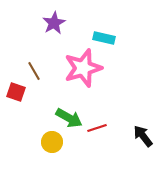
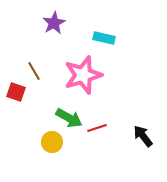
pink star: moved 7 px down
